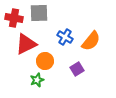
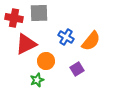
blue cross: moved 1 px right
orange circle: moved 1 px right
